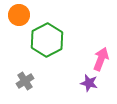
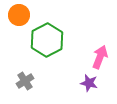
pink arrow: moved 1 px left, 2 px up
